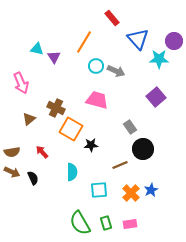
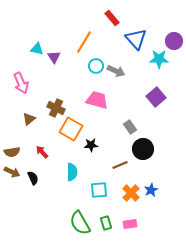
blue triangle: moved 2 px left
